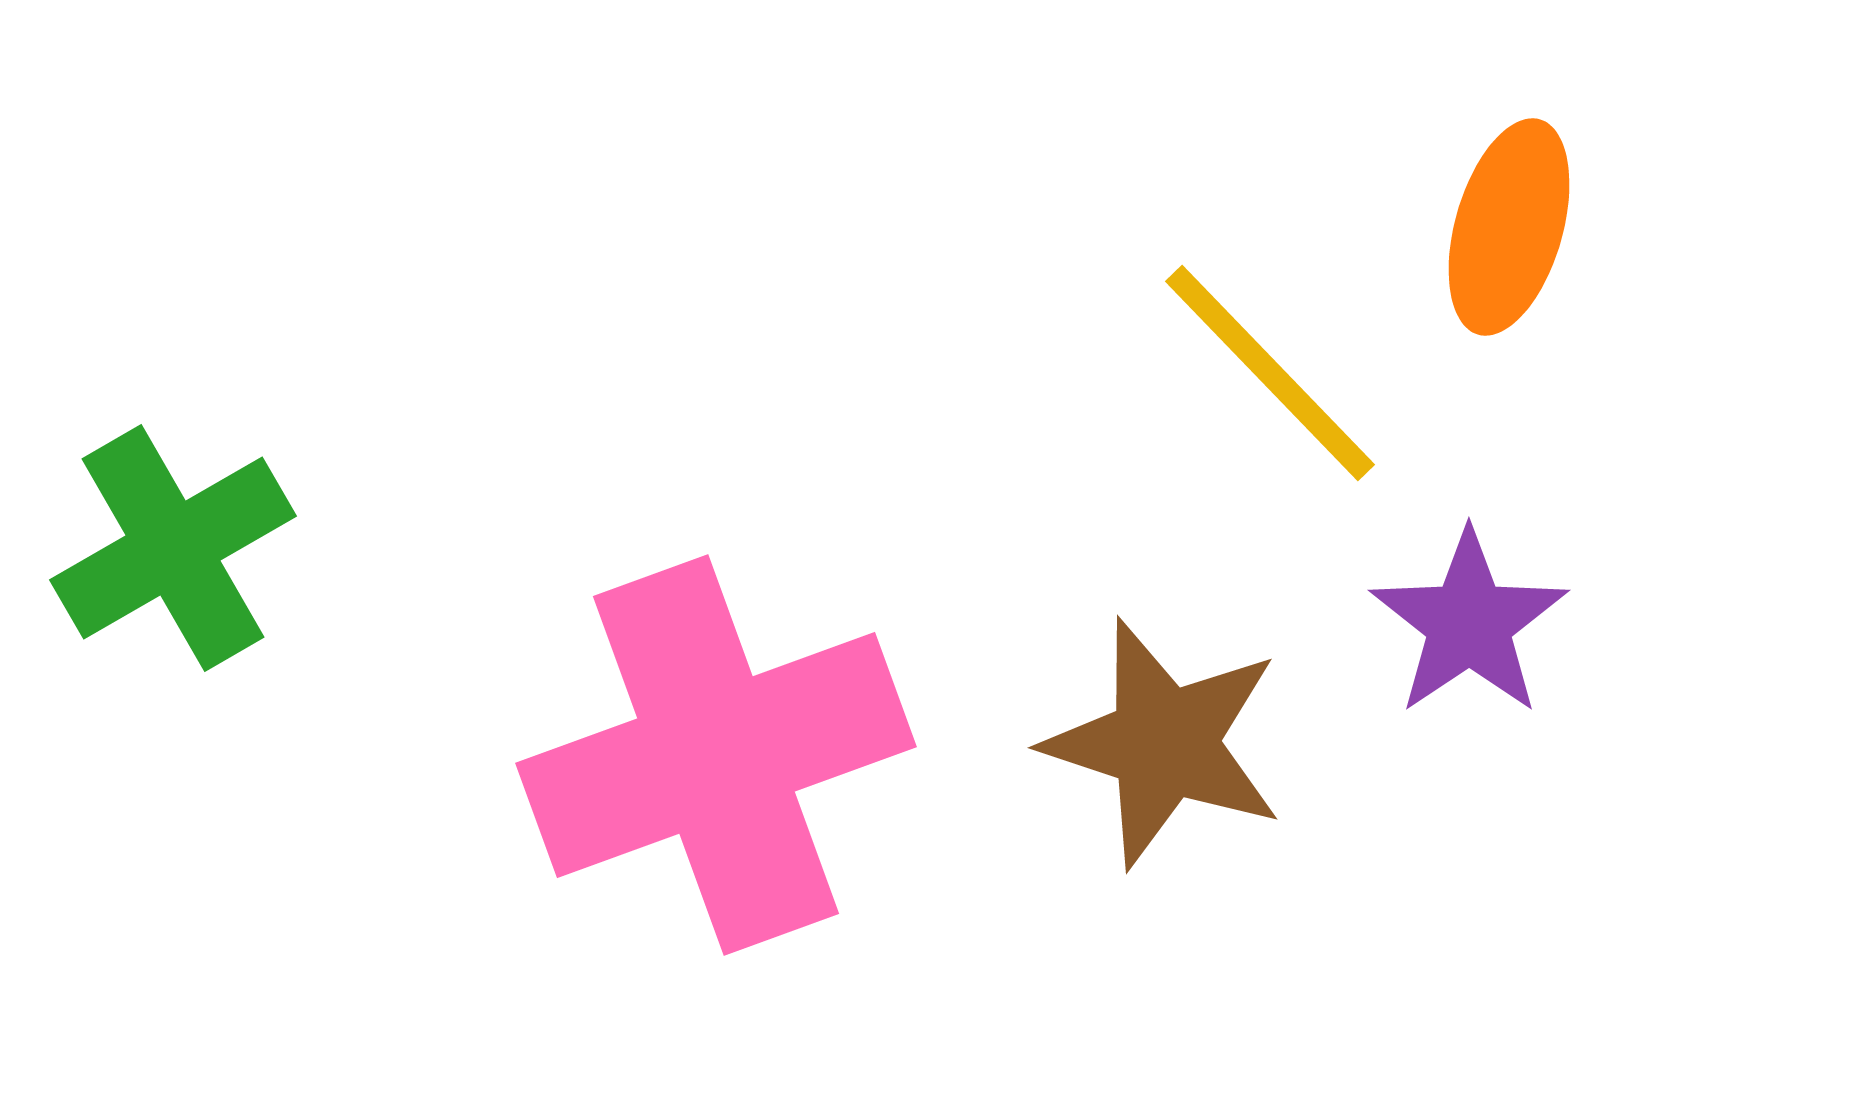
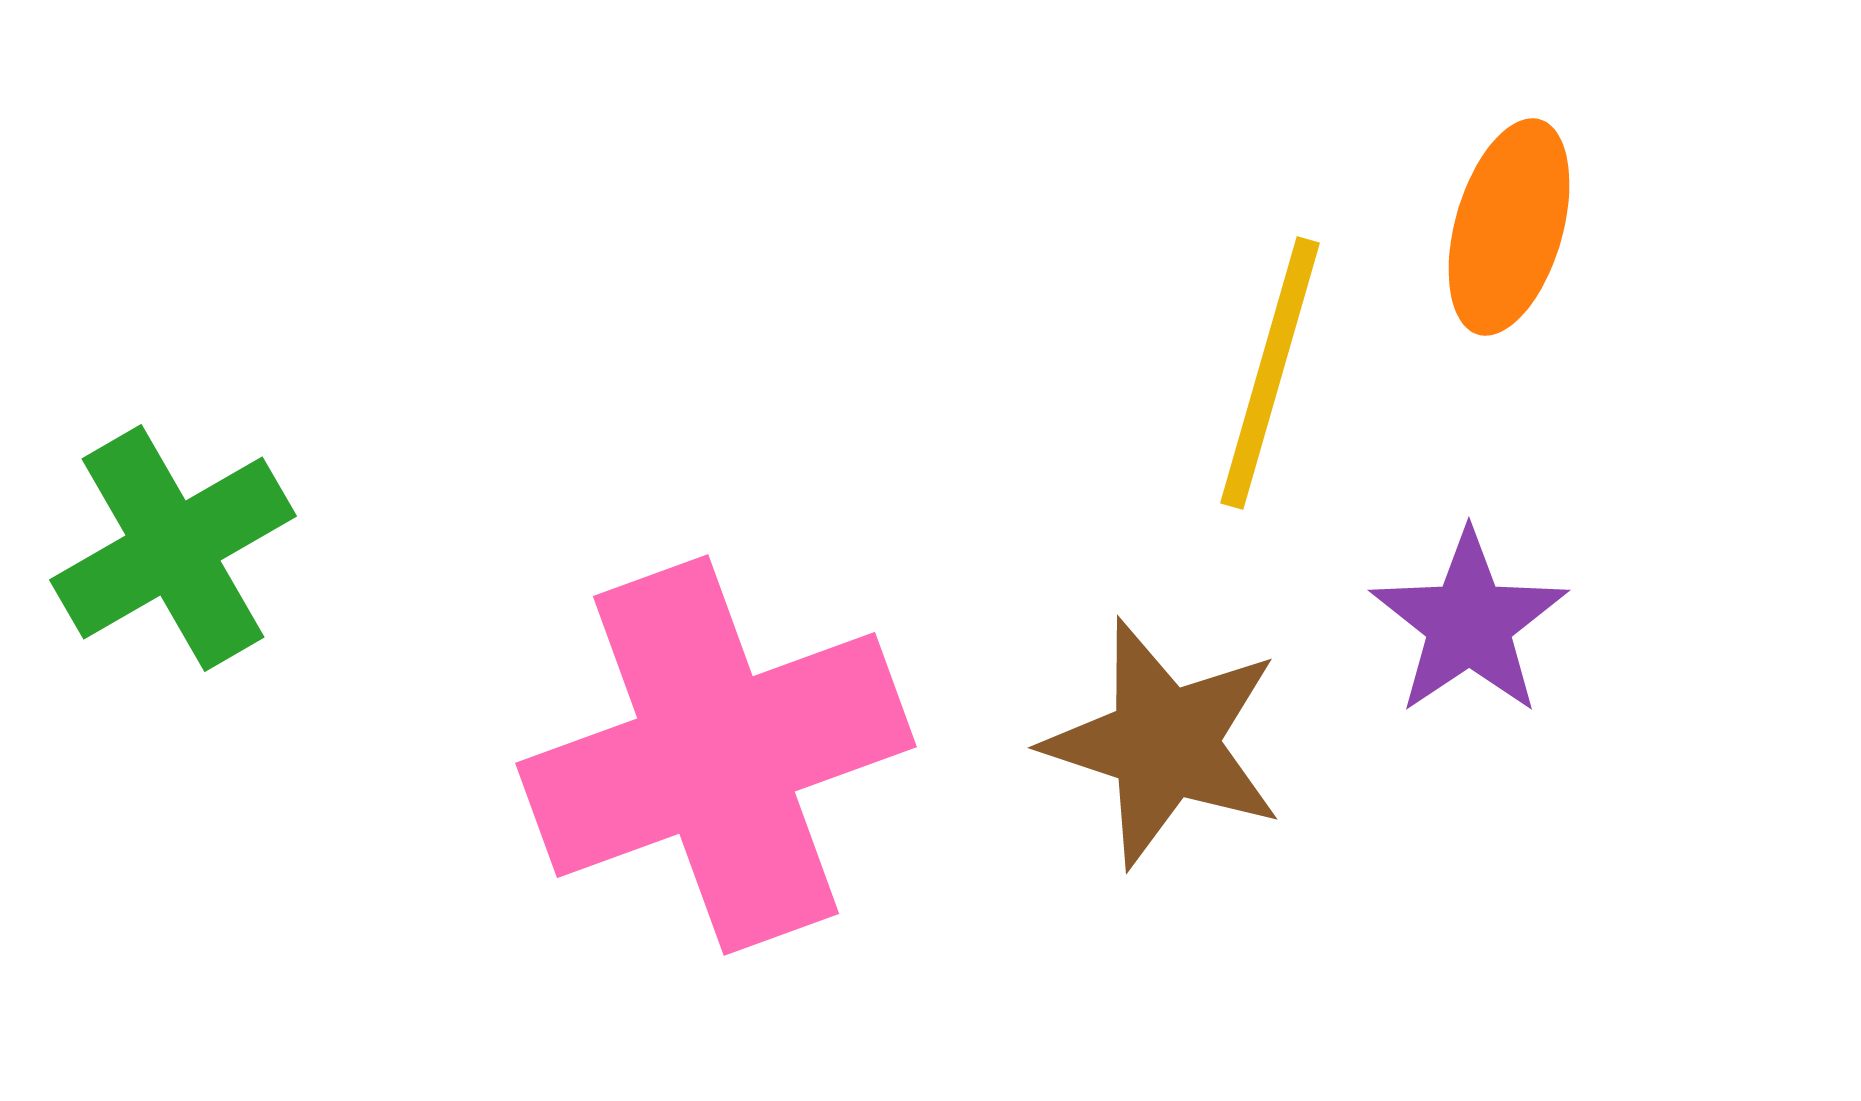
yellow line: rotated 60 degrees clockwise
